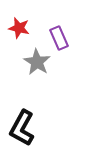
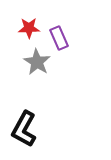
red star: moved 10 px right; rotated 15 degrees counterclockwise
black L-shape: moved 2 px right, 1 px down
